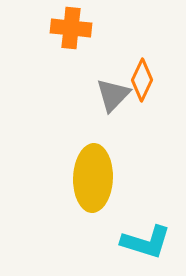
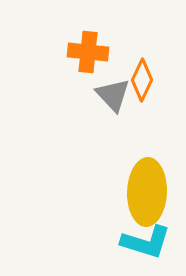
orange cross: moved 17 px right, 24 px down
gray triangle: rotated 27 degrees counterclockwise
yellow ellipse: moved 54 px right, 14 px down
